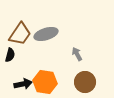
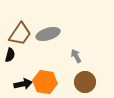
gray ellipse: moved 2 px right
gray arrow: moved 1 px left, 2 px down
